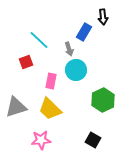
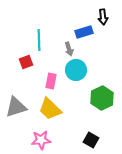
blue rectangle: rotated 42 degrees clockwise
cyan line: rotated 45 degrees clockwise
green hexagon: moved 1 px left, 2 px up
black square: moved 2 px left
